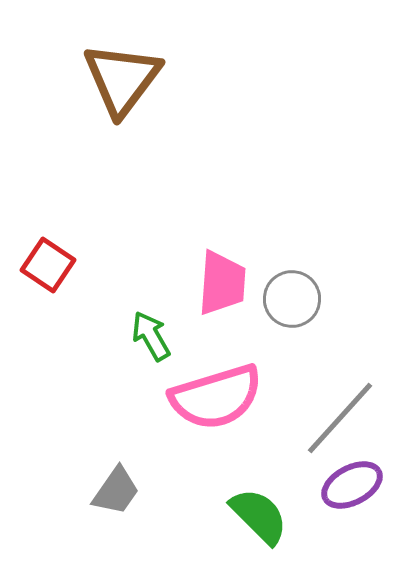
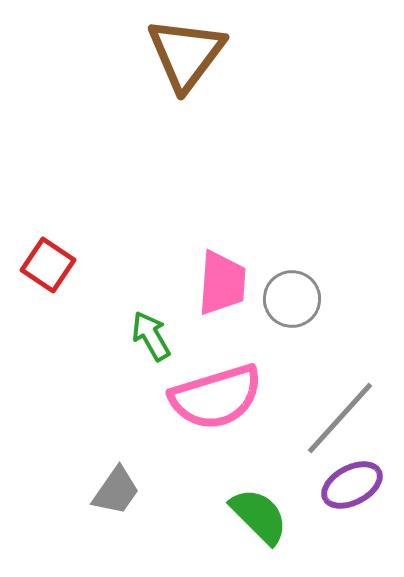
brown triangle: moved 64 px right, 25 px up
